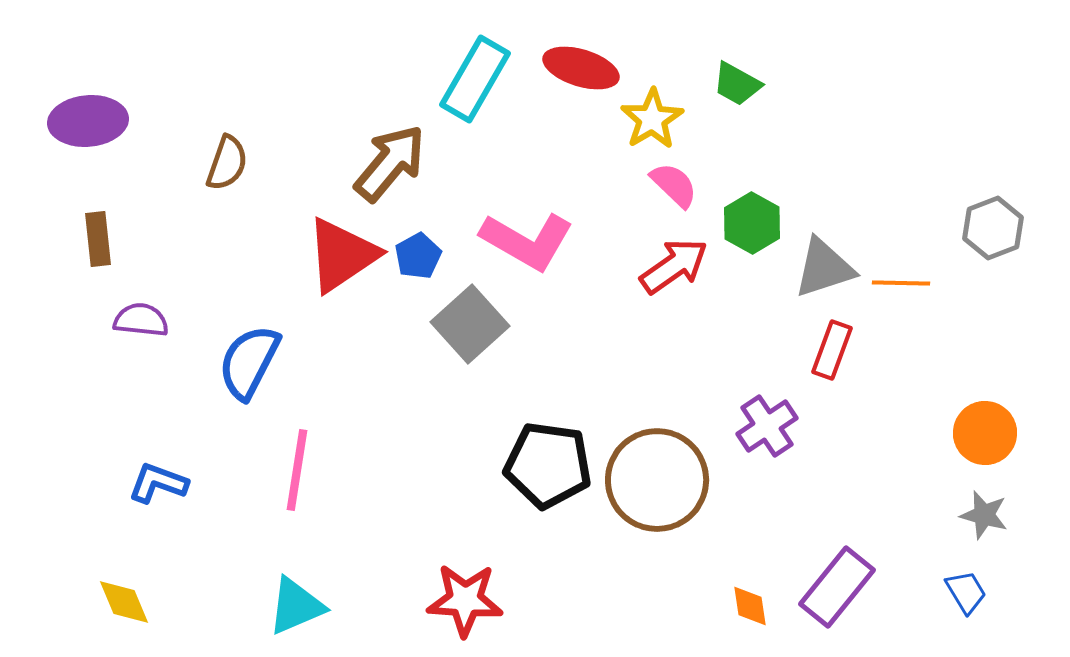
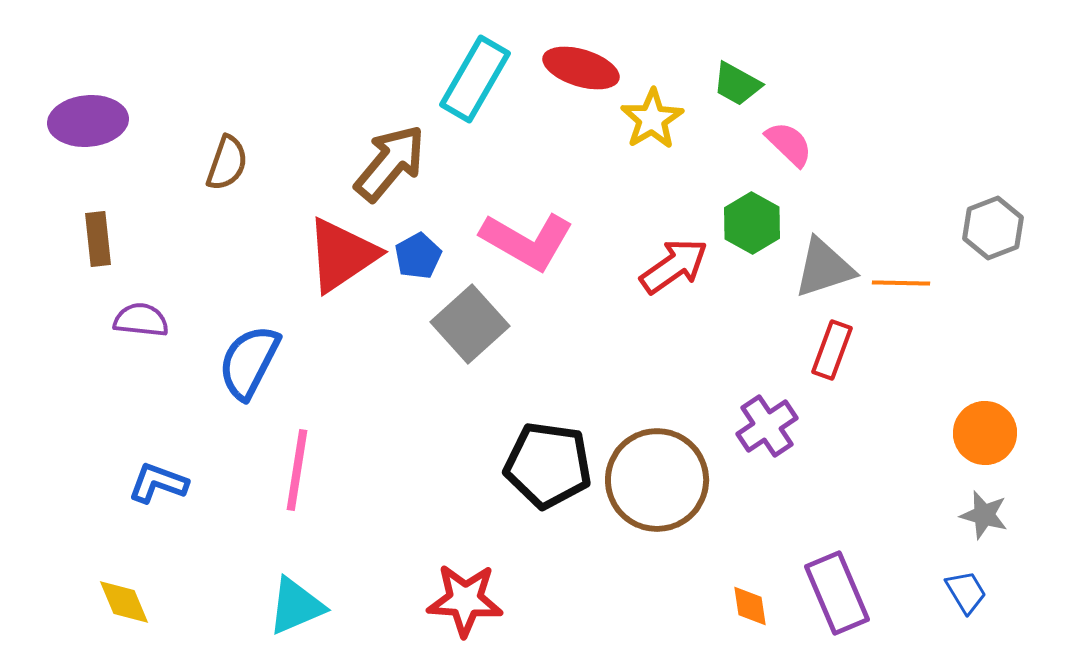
pink semicircle: moved 115 px right, 41 px up
purple rectangle: moved 6 px down; rotated 62 degrees counterclockwise
